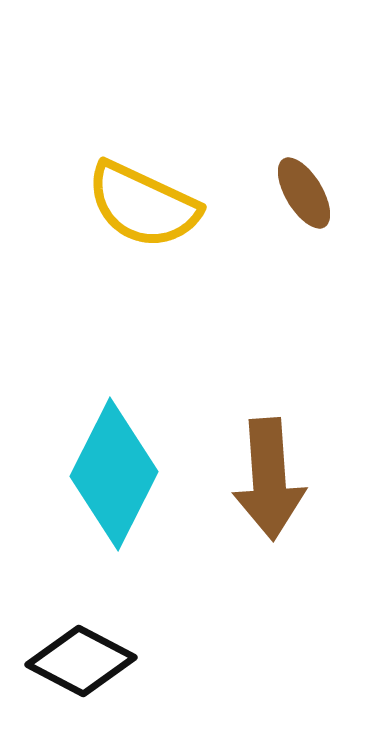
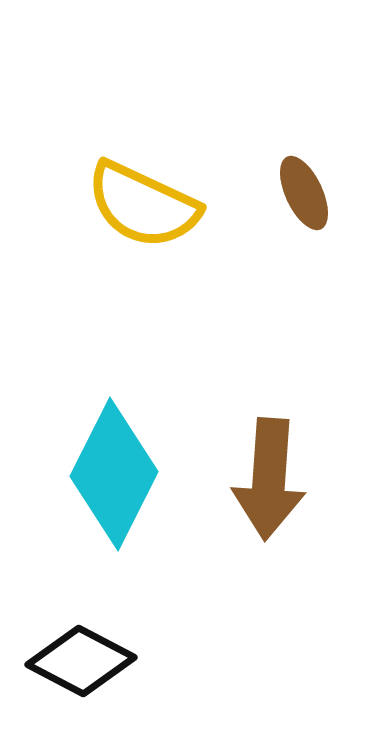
brown ellipse: rotated 6 degrees clockwise
brown arrow: rotated 8 degrees clockwise
